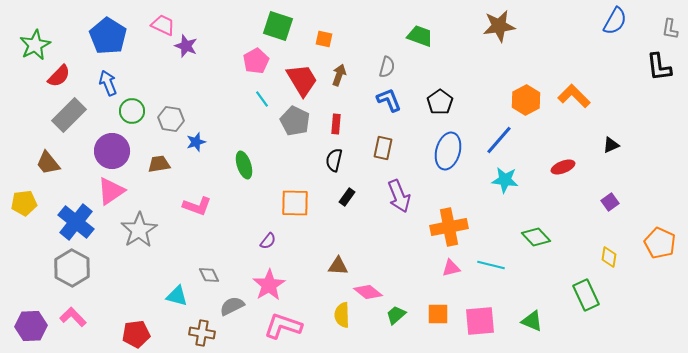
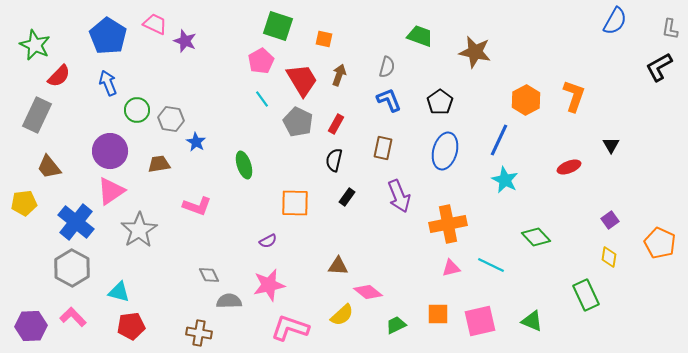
pink trapezoid at (163, 25): moved 8 px left, 1 px up
brown star at (499, 26): moved 24 px left, 26 px down; rotated 20 degrees clockwise
green star at (35, 45): rotated 20 degrees counterclockwise
purple star at (186, 46): moved 1 px left, 5 px up
pink pentagon at (256, 61): moved 5 px right
black L-shape at (659, 67): rotated 68 degrees clockwise
orange L-shape at (574, 96): rotated 64 degrees clockwise
green circle at (132, 111): moved 5 px right, 1 px up
gray rectangle at (69, 115): moved 32 px left; rotated 20 degrees counterclockwise
gray pentagon at (295, 121): moved 3 px right, 1 px down
red rectangle at (336, 124): rotated 24 degrees clockwise
blue line at (499, 140): rotated 16 degrees counterclockwise
blue star at (196, 142): rotated 24 degrees counterclockwise
black triangle at (611, 145): rotated 36 degrees counterclockwise
purple circle at (112, 151): moved 2 px left
blue ellipse at (448, 151): moved 3 px left
brown trapezoid at (48, 163): moved 1 px right, 4 px down
red ellipse at (563, 167): moved 6 px right
cyan star at (505, 180): rotated 20 degrees clockwise
purple square at (610, 202): moved 18 px down
orange cross at (449, 227): moved 1 px left, 3 px up
purple semicircle at (268, 241): rotated 24 degrees clockwise
cyan line at (491, 265): rotated 12 degrees clockwise
pink star at (269, 285): rotated 20 degrees clockwise
cyan triangle at (177, 296): moved 58 px left, 4 px up
gray semicircle at (232, 306): moved 3 px left, 5 px up; rotated 25 degrees clockwise
yellow semicircle at (342, 315): rotated 130 degrees counterclockwise
green trapezoid at (396, 315): moved 10 px down; rotated 15 degrees clockwise
pink square at (480, 321): rotated 8 degrees counterclockwise
pink L-shape at (283, 326): moved 7 px right, 2 px down
brown cross at (202, 333): moved 3 px left
red pentagon at (136, 334): moved 5 px left, 8 px up
